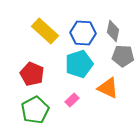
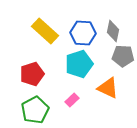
red pentagon: rotated 30 degrees clockwise
